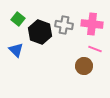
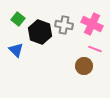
pink cross: rotated 20 degrees clockwise
